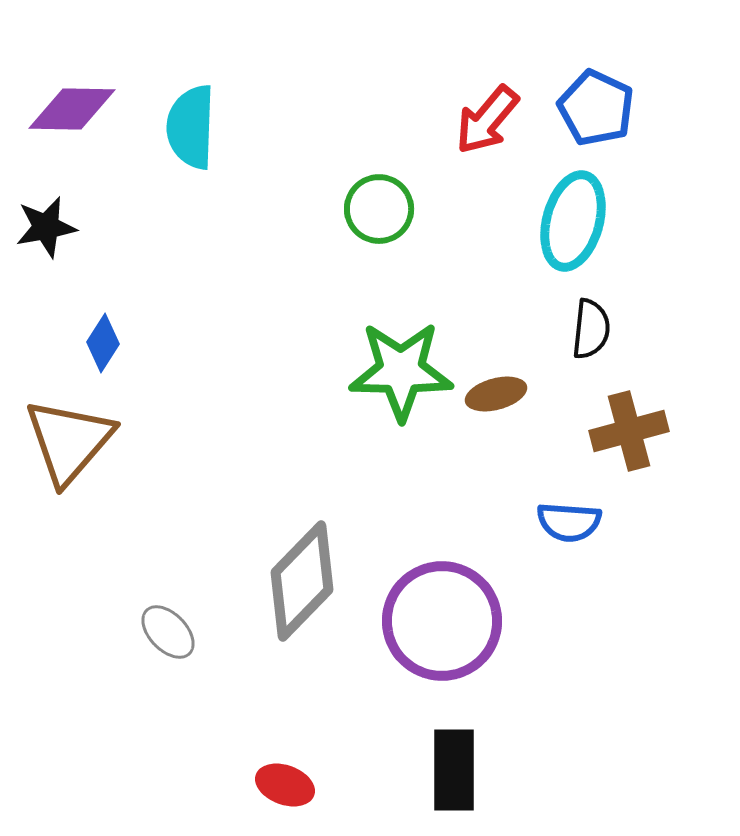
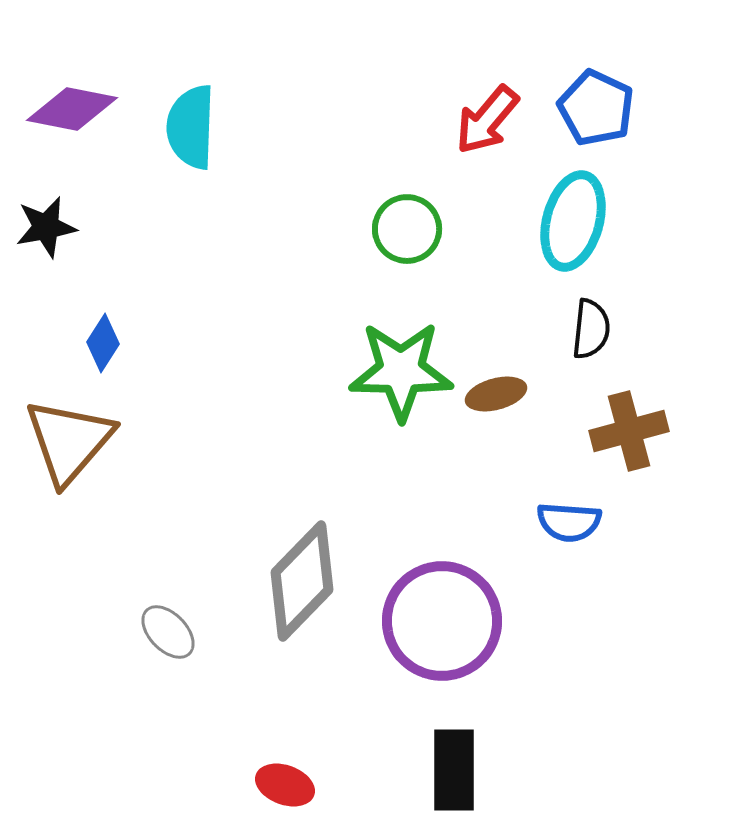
purple diamond: rotated 10 degrees clockwise
green circle: moved 28 px right, 20 px down
